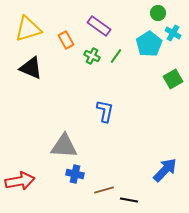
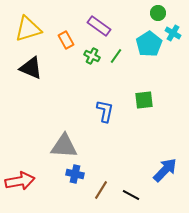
green square: moved 29 px left, 21 px down; rotated 24 degrees clockwise
brown line: moved 3 px left; rotated 42 degrees counterclockwise
black line: moved 2 px right, 5 px up; rotated 18 degrees clockwise
